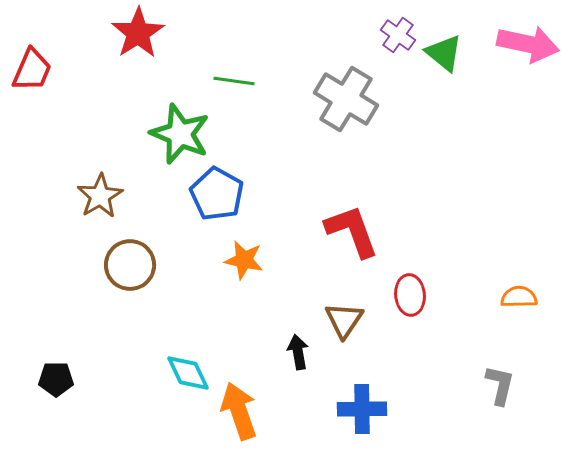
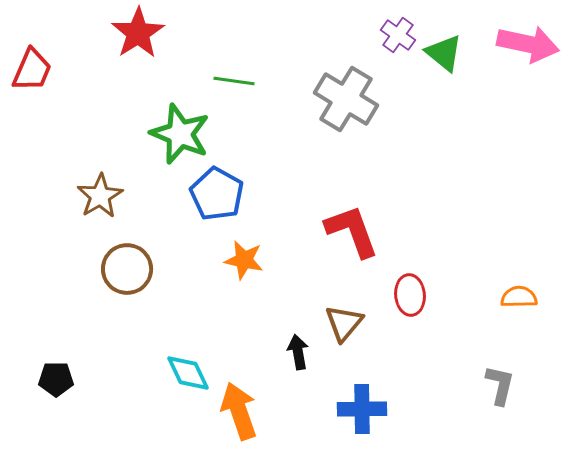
brown circle: moved 3 px left, 4 px down
brown triangle: moved 3 px down; rotated 6 degrees clockwise
